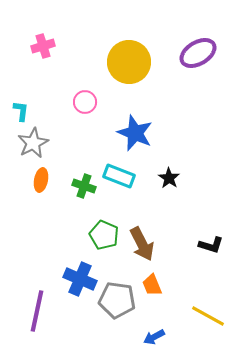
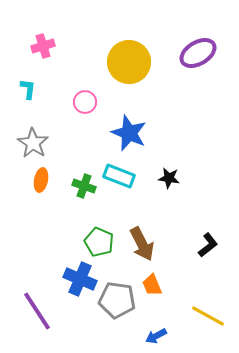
cyan L-shape: moved 7 px right, 22 px up
blue star: moved 6 px left
gray star: rotated 12 degrees counterclockwise
black star: rotated 25 degrees counterclockwise
green pentagon: moved 5 px left, 7 px down
black L-shape: moved 3 px left; rotated 55 degrees counterclockwise
purple line: rotated 45 degrees counterclockwise
blue arrow: moved 2 px right, 1 px up
